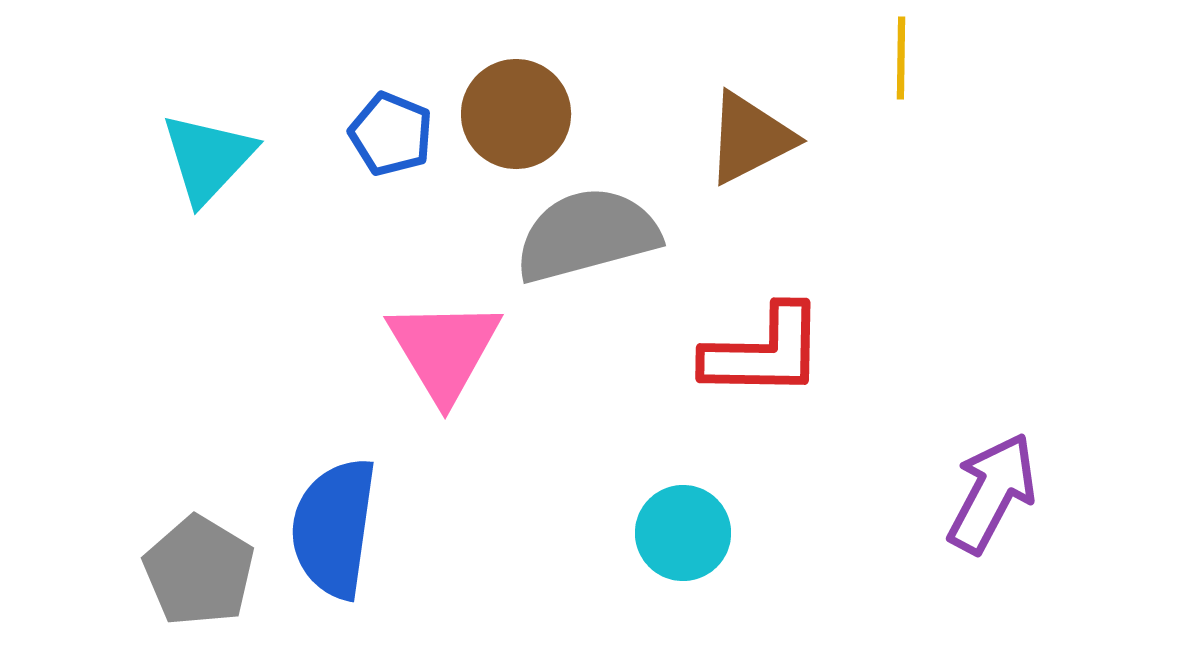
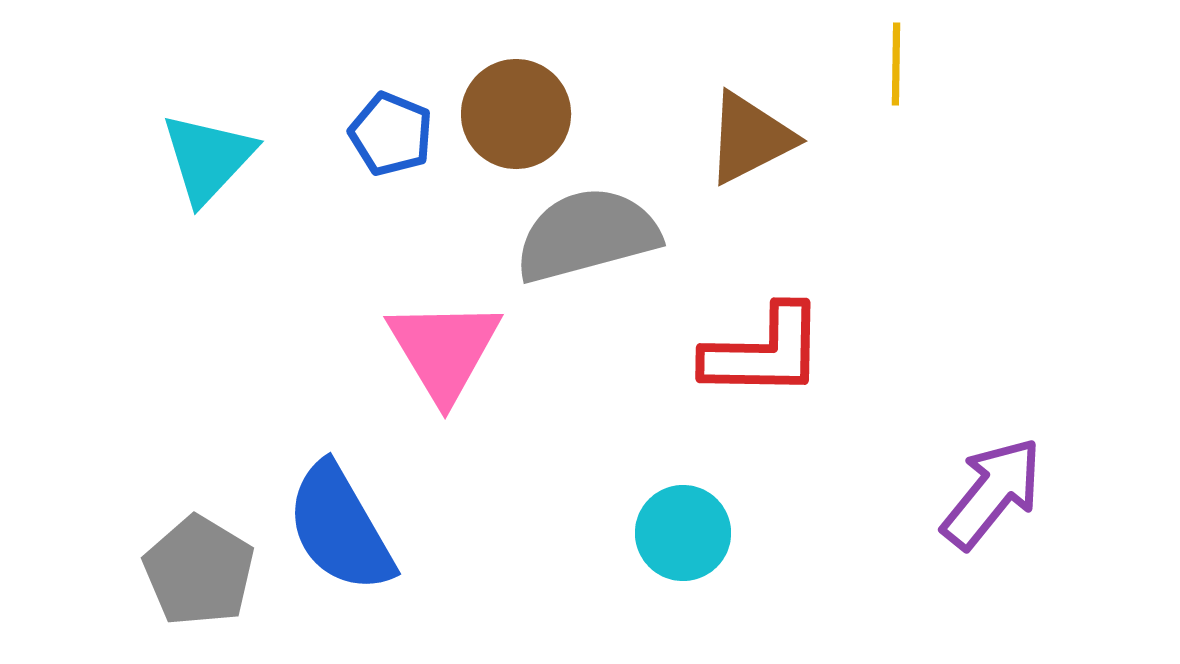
yellow line: moved 5 px left, 6 px down
purple arrow: rotated 11 degrees clockwise
blue semicircle: moved 6 px right; rotated 38 degrees counterclockwise
